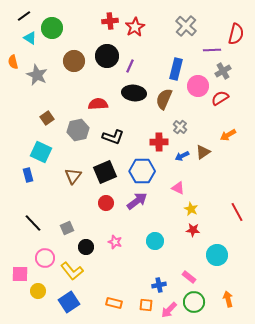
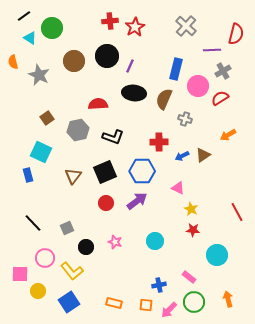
gray star at (37, 75): moved 2 px right
gray cross at (180, 127): moved 5 px right, 8 px up; rotated 24 degrees counterclockwise
brown triangle at (203, 152): moved 3 px down
